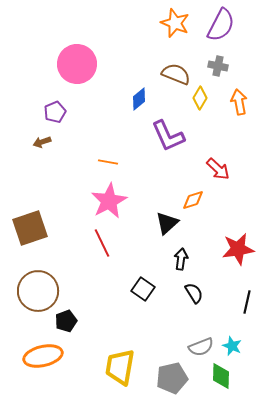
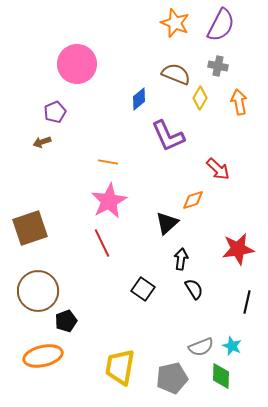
black semicircle: moved 4 px up
